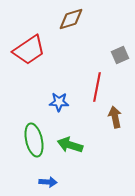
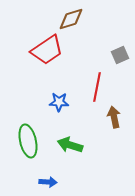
red trapezoid: moved 18 px right
brown arrow: moved 1 px left
green ellipse: moved 6 px left, 1 px down
